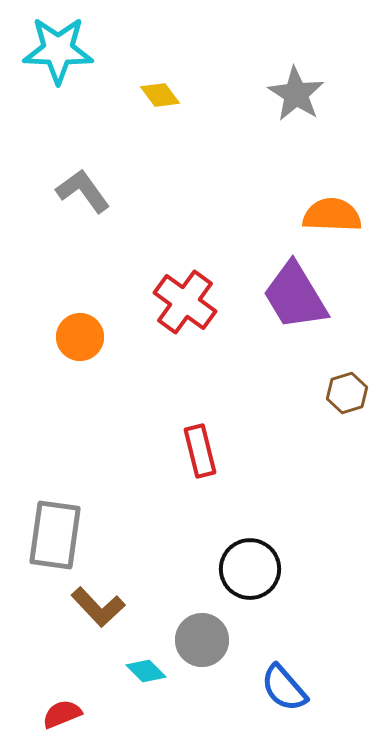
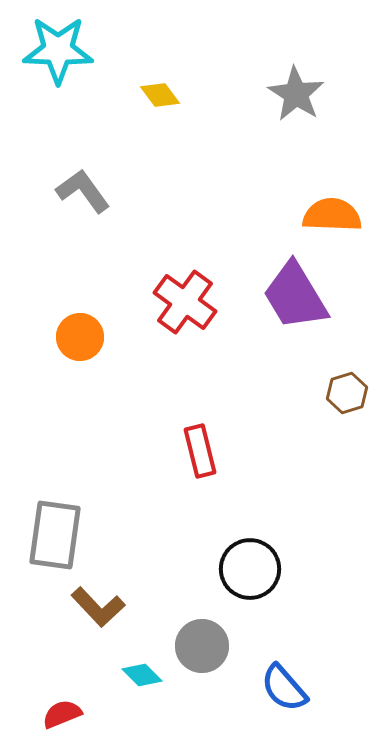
gray circle: moved 6 px down
cyan diamond: moved 4 px left, 4 px down
